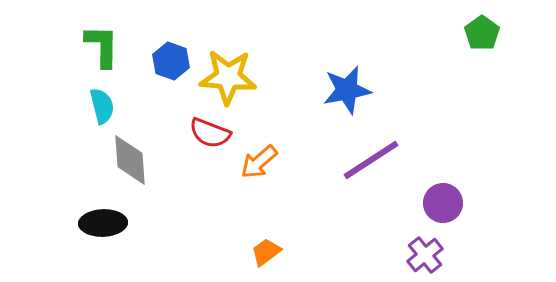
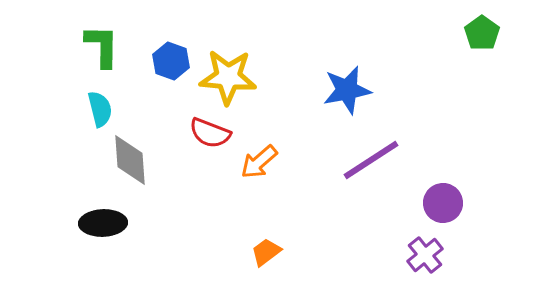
cyan semicircle: moved 2 px left, 3 px down
